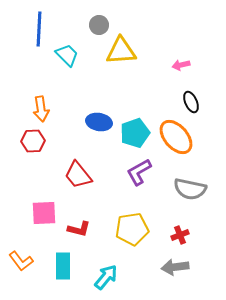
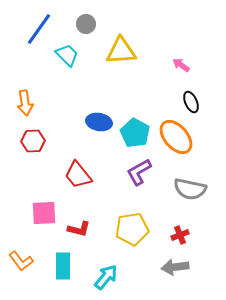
gray circle: moved 13 px left, 1 px up
blue line: rotated 32 degrees clockwise
pink arrow: rotated 48 degrees clockwise
orange arrow: moved 16 px left, 6 px up
cyan pentagon: rotated 24 degrees counterclockwise
